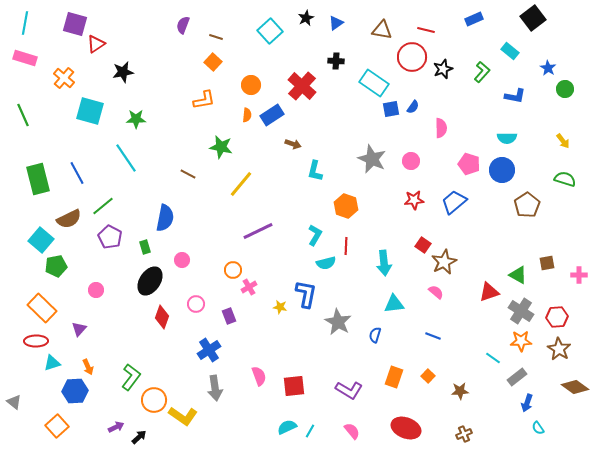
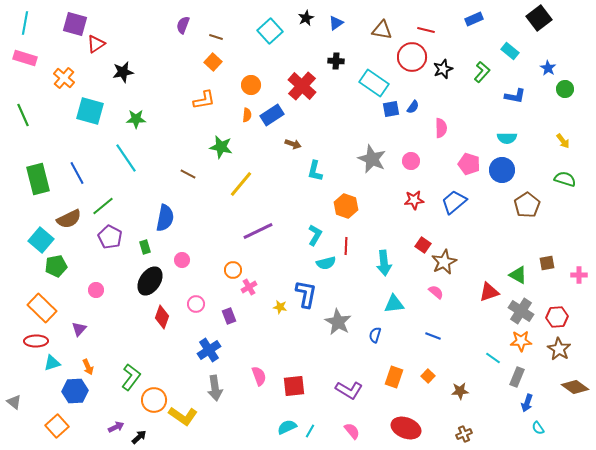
black square at (533, 18): moved 6 px right
gray rectangle at (517, 377): rotated 30 degrees counterclockwise
